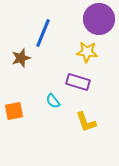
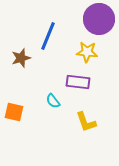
blue line: moved 5 px right, 3 px down
purple rectangle: rotated 10 degrees counterclockwise
orange square: moved 1 px down; rotated 24 degrees clockwise
